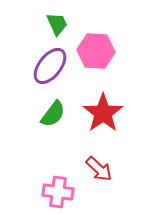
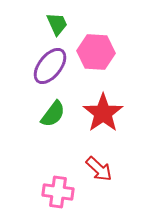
pink hexagon: moved 1 px down
